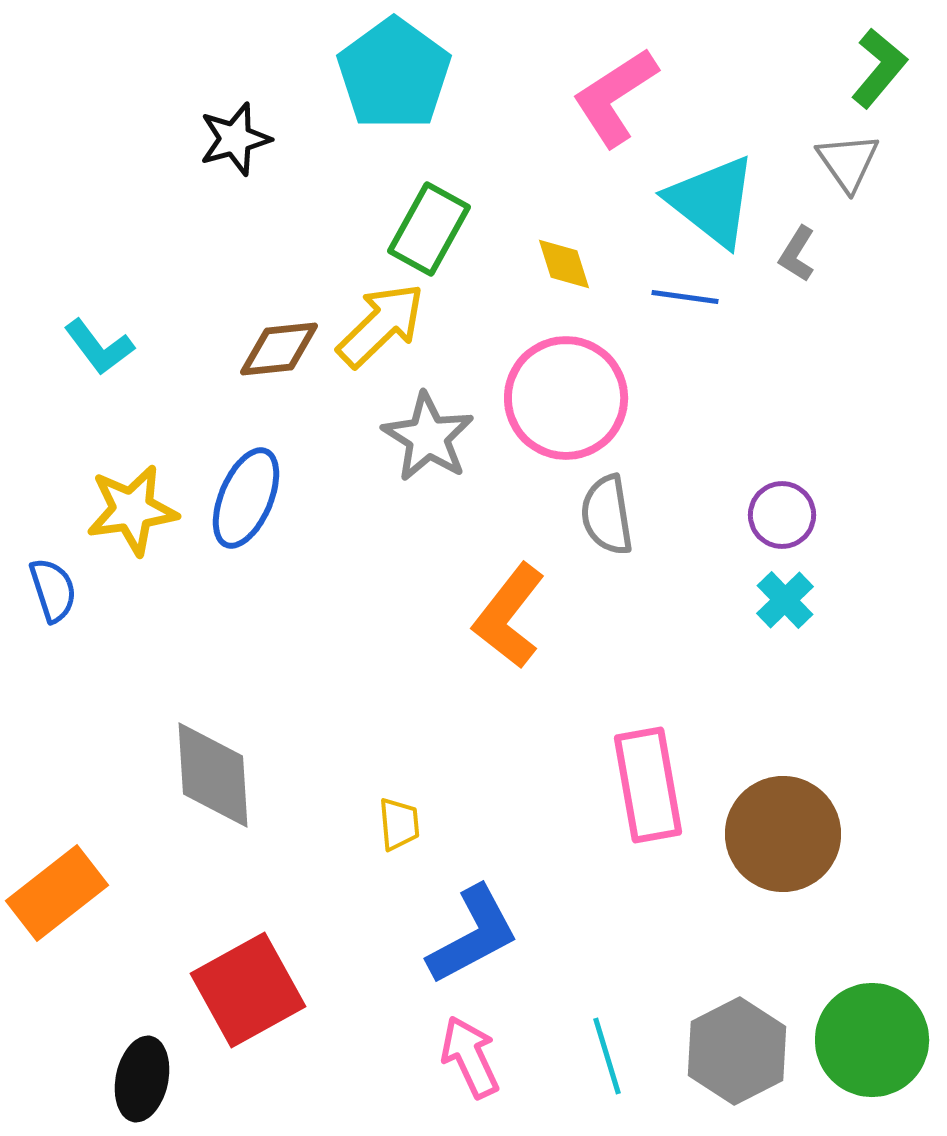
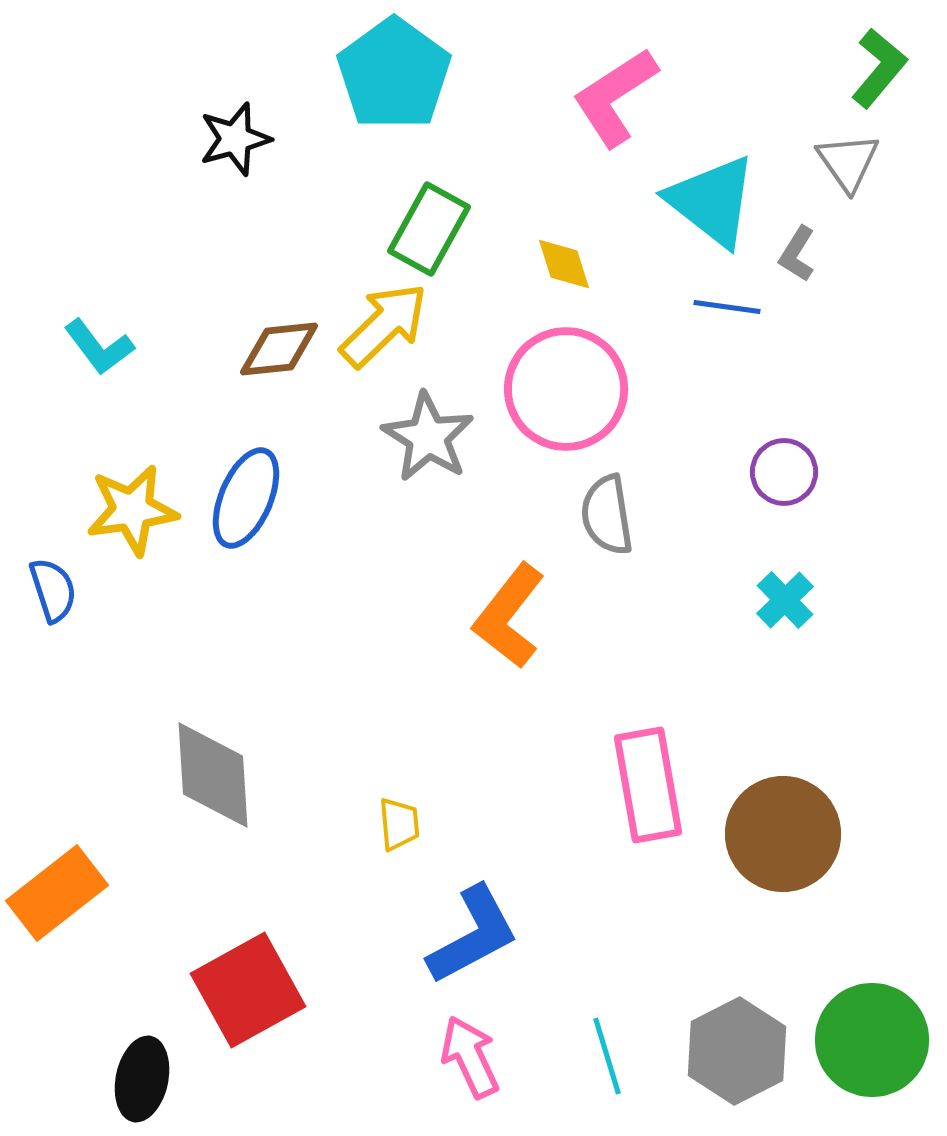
blue line: moved 42 px right, 10 px down
yellow arrow: moved 3 px right
pink circle: moved 9 px up
purple circle: moved 2 px right, 43 px up
